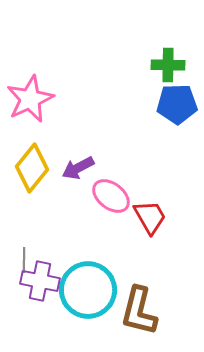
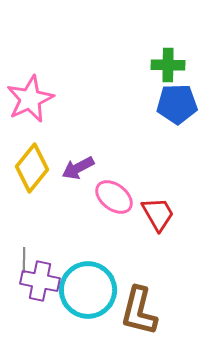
pink ellipse: moved 3 px right, 1 px down
red trapezoid: moved 8 px right, 3 px up
